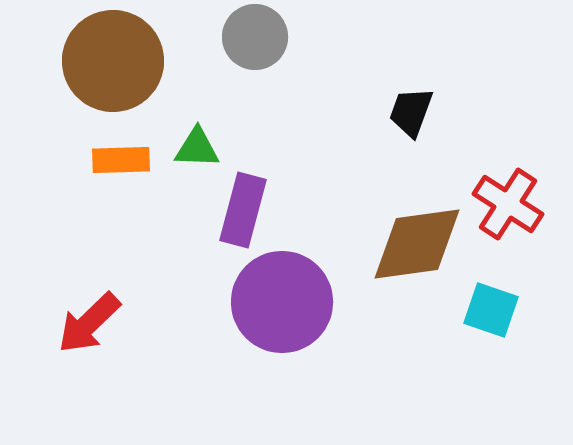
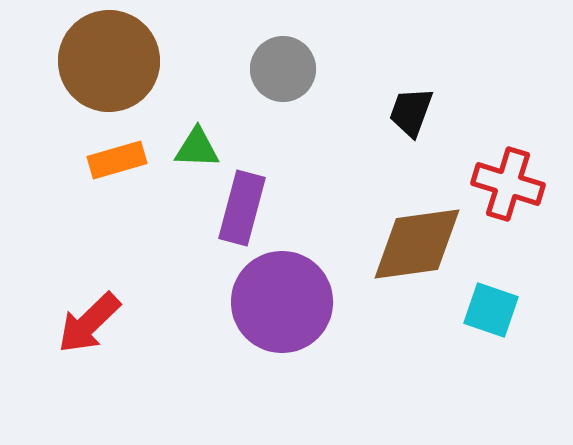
gray circle: moved 28 px right, 32 px down
brown circle: moved 4 px left
orange rectangle: moved 4 px left; rotated 14 degrees counterclockwise
red cross: moved 20 px up; rotated 16 degrees counterclockwise
purple rectangle: moved 1 px left, 2 px up
